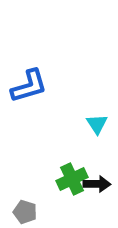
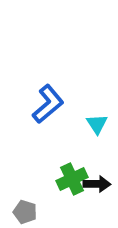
blue L-shape: moved 19 px right, 18 px down; rotated 24 degrees counterclockwise
